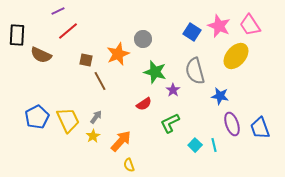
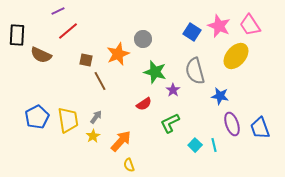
yellow trapezoid: rotated 16 degrees clockwise
